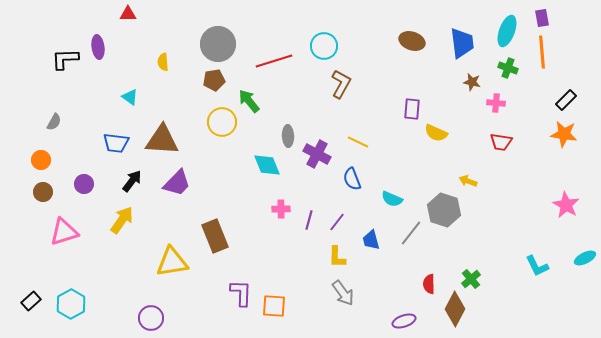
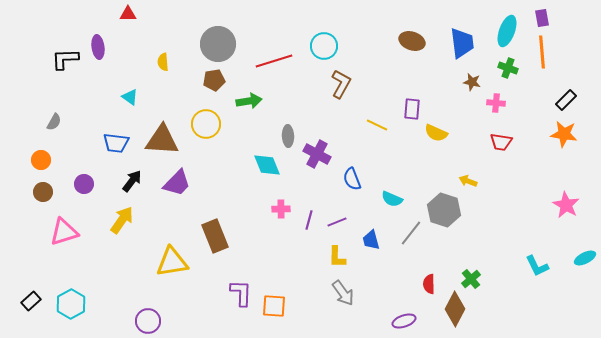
green arrow at (249, 101): rotated 120 degrees clockwise
yellow circle at (222, 122): moved 16 px left, 2 px down
yellow line at (358, 142): moved 19 px right, 17 px up
purple line at (337, 222): rotated 30 degrees clockwise
purple circle at (151, 318): moved 3 px left, 3 px down
